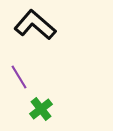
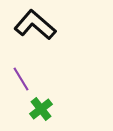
purple line: moved 2 px right, 2 px down
